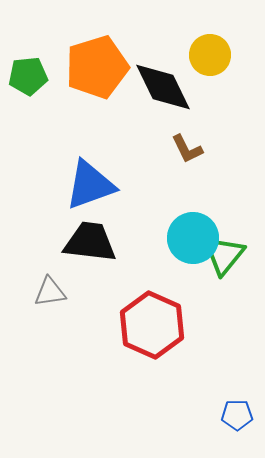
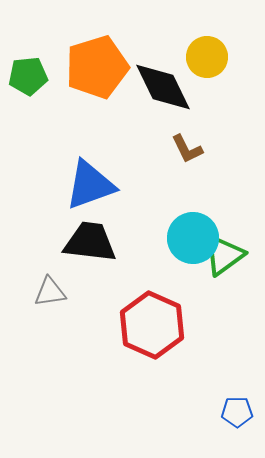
yellow circle: moved 3 px left, 2 px down
green triangle: rotated 15 degrees clockwise
blue pentagon: moved 3 px up
